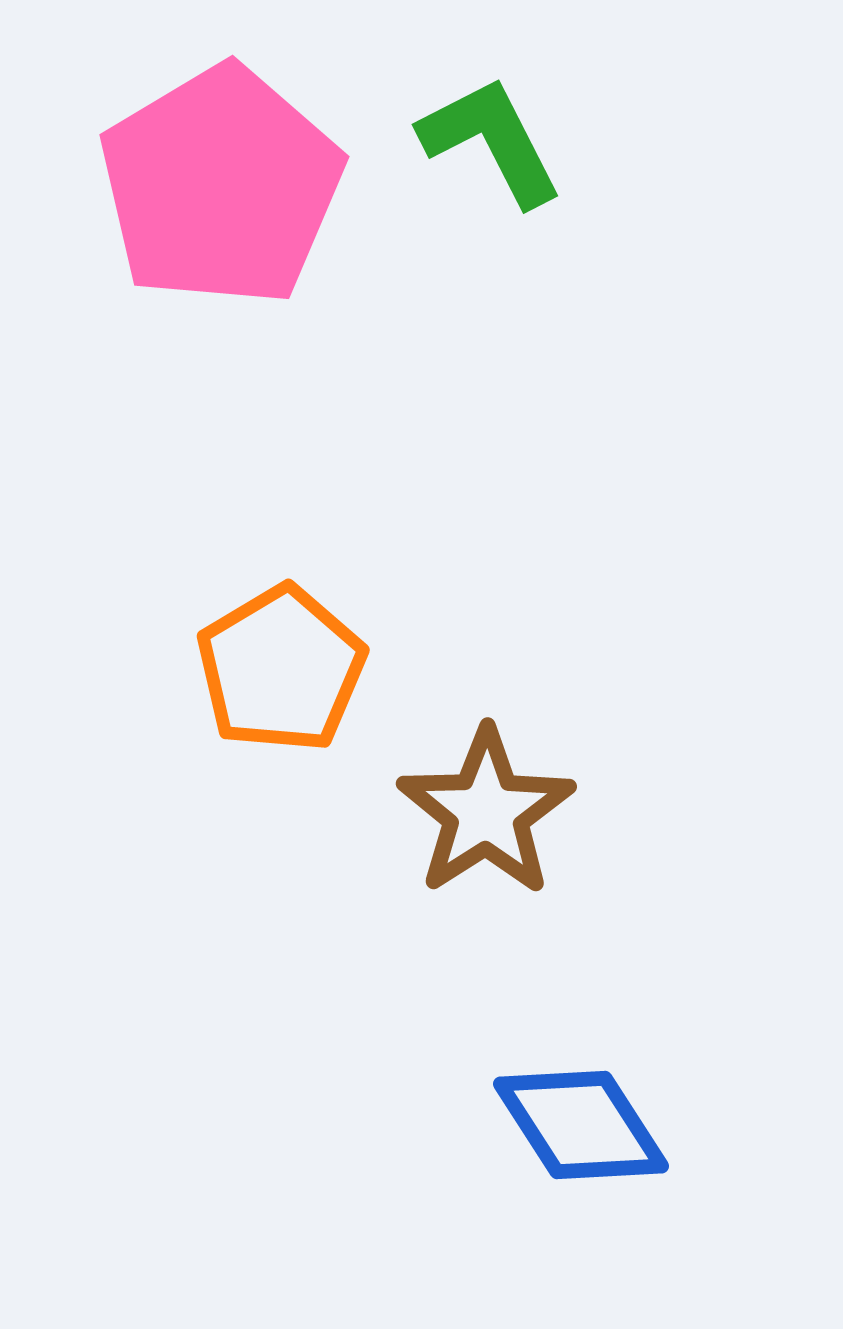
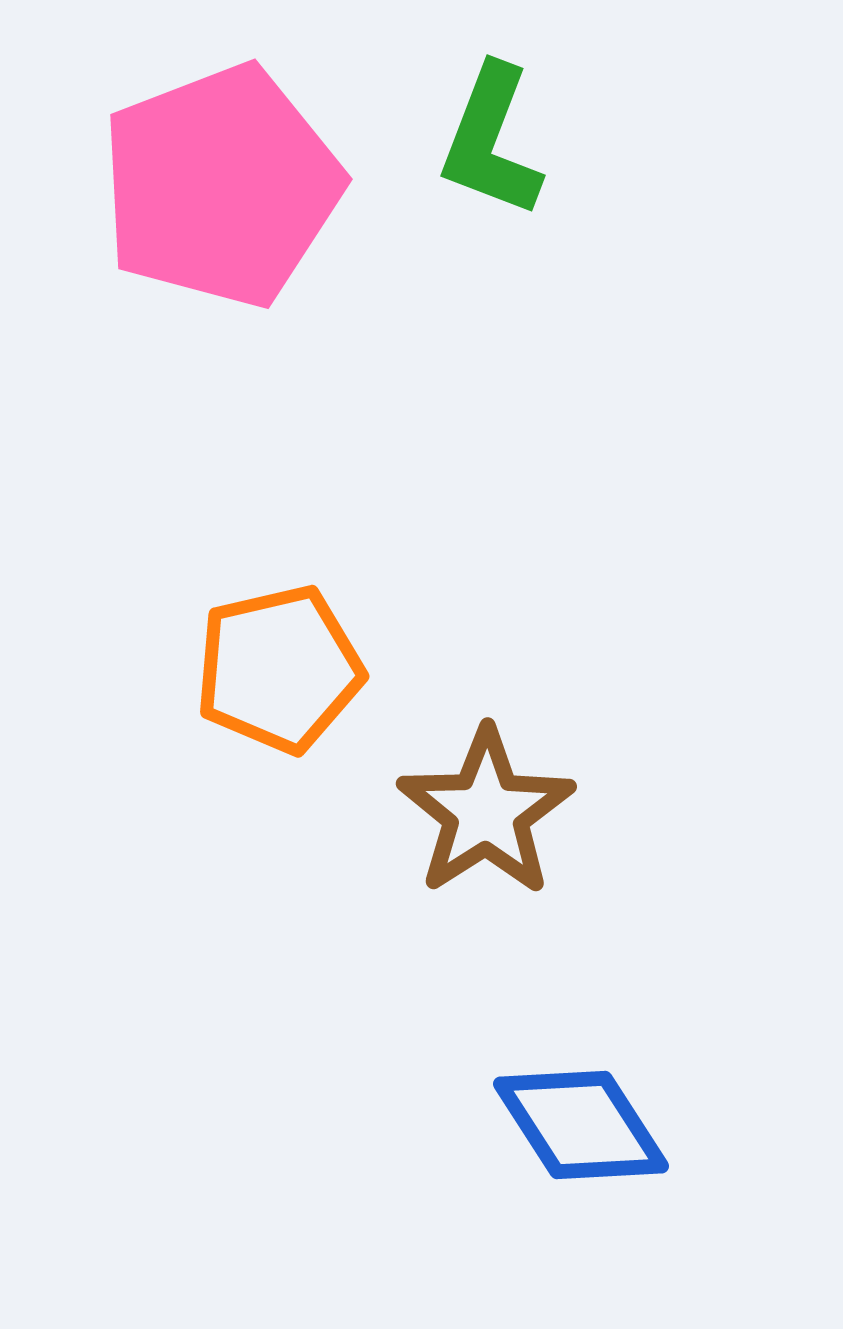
green L-shape: rotated 132 degrees counterclockwise
pink pentagon: rotated 10 degrees clockwise
orange pentagon: moved 2 px left; rotated 18 degrees clockwise
